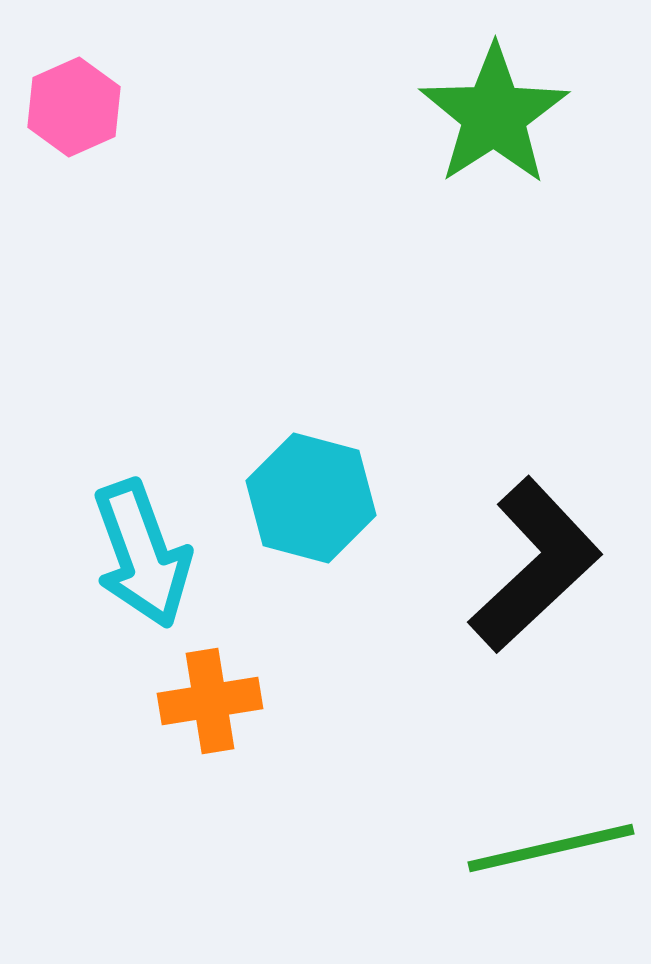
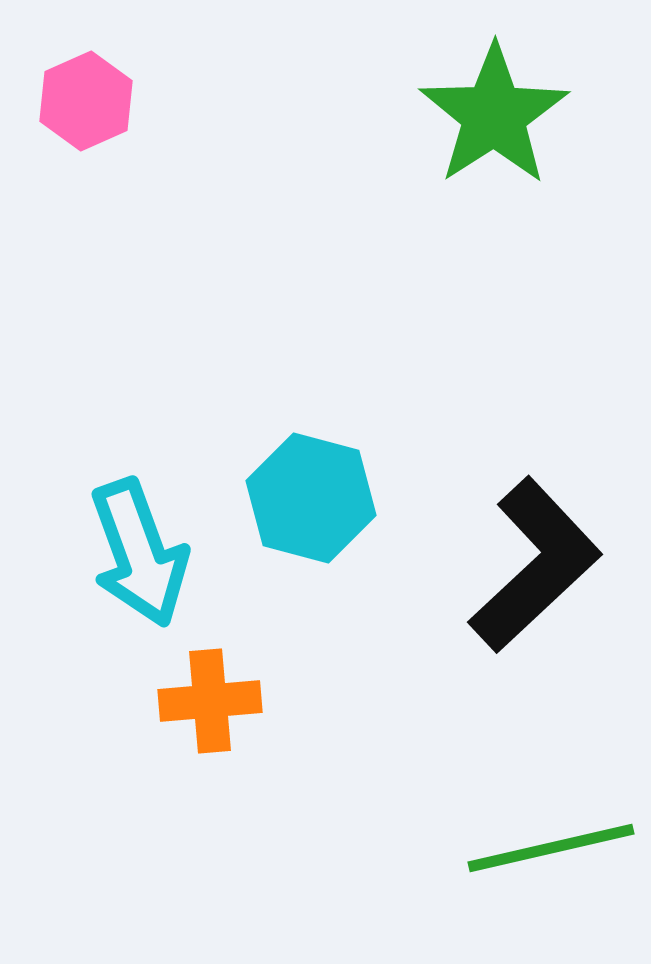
pink hexagon: moved 12 px right, 6 px up
cyan arrow: moved 3 px left, 1 px up
orange cross: rotated 4 degrees clockwise
